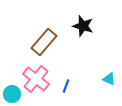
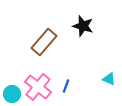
pink cross: moved 2 px right, 8 px down
